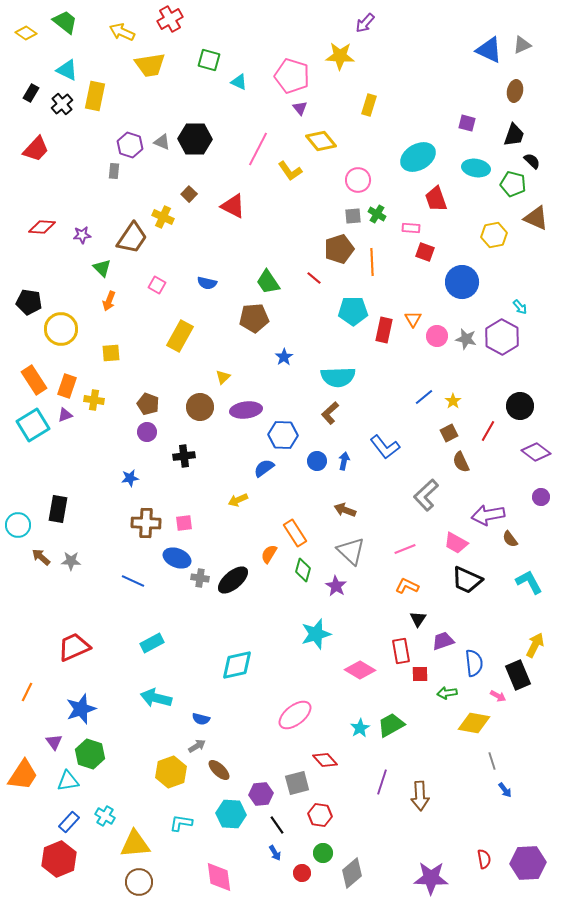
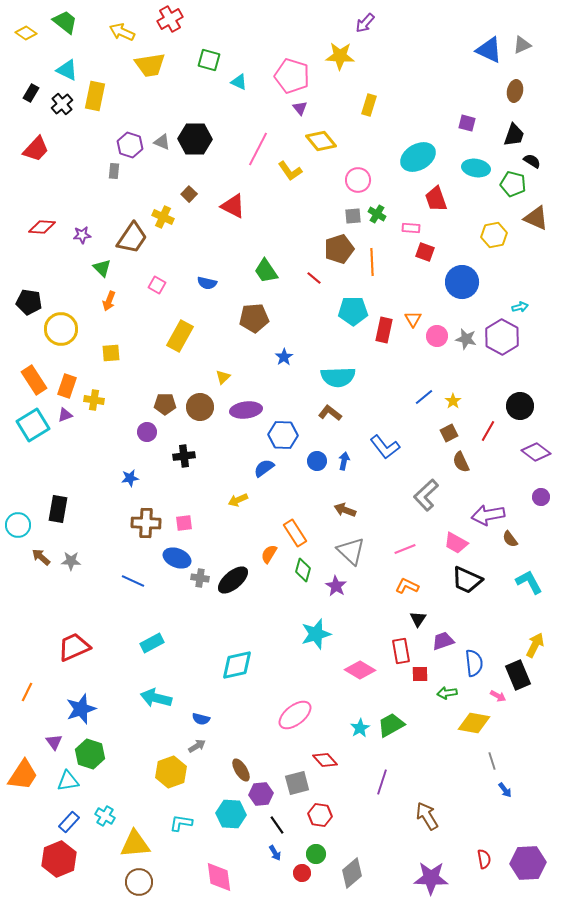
black semicircle at (532, 161): rotated 12 degrees counterclockwise
green trapezoid at (268, 282): moved 2 px left, 11 px up
cyan arrow at (520, 307): rotated 63 degrees counterclockwise
brown pentagon at (148, 404): moved 17 px right; rotated 20 degrees counterclockwise
brown L-shape at (330, 413): rotated 80 degrees clockwise
brown ellipse at (219, 770): moved 22 px right; rotated 15 degrees clockwise
brown arrow at (420, 796): moved 7 px right, 20 px down; rotated 152 degrees clockwise
green circle at (323, 853): moved 7 px left, 1 px down
